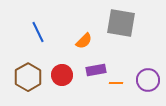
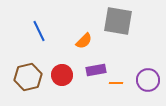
gray square: moved 3 px left, 2 px up
blue line: moved 1 px right, 1 px up
brown hexagon: rotated 16 degrees clockwise
